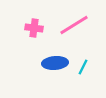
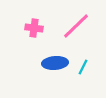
pink line: moved 2 px right, 1 px down; rotated 12 degrees counterclockwise
